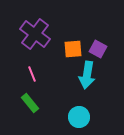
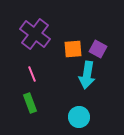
green rectangle: rotated 18 degrees clockwise
